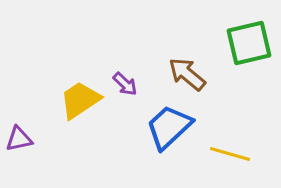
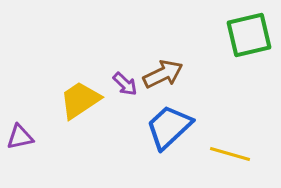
green square: moved 8 px up
brown arrow: moved 24 px left; rotated 114 degrees clockwise
purple triangle: moved 1 px right, 2 px up
